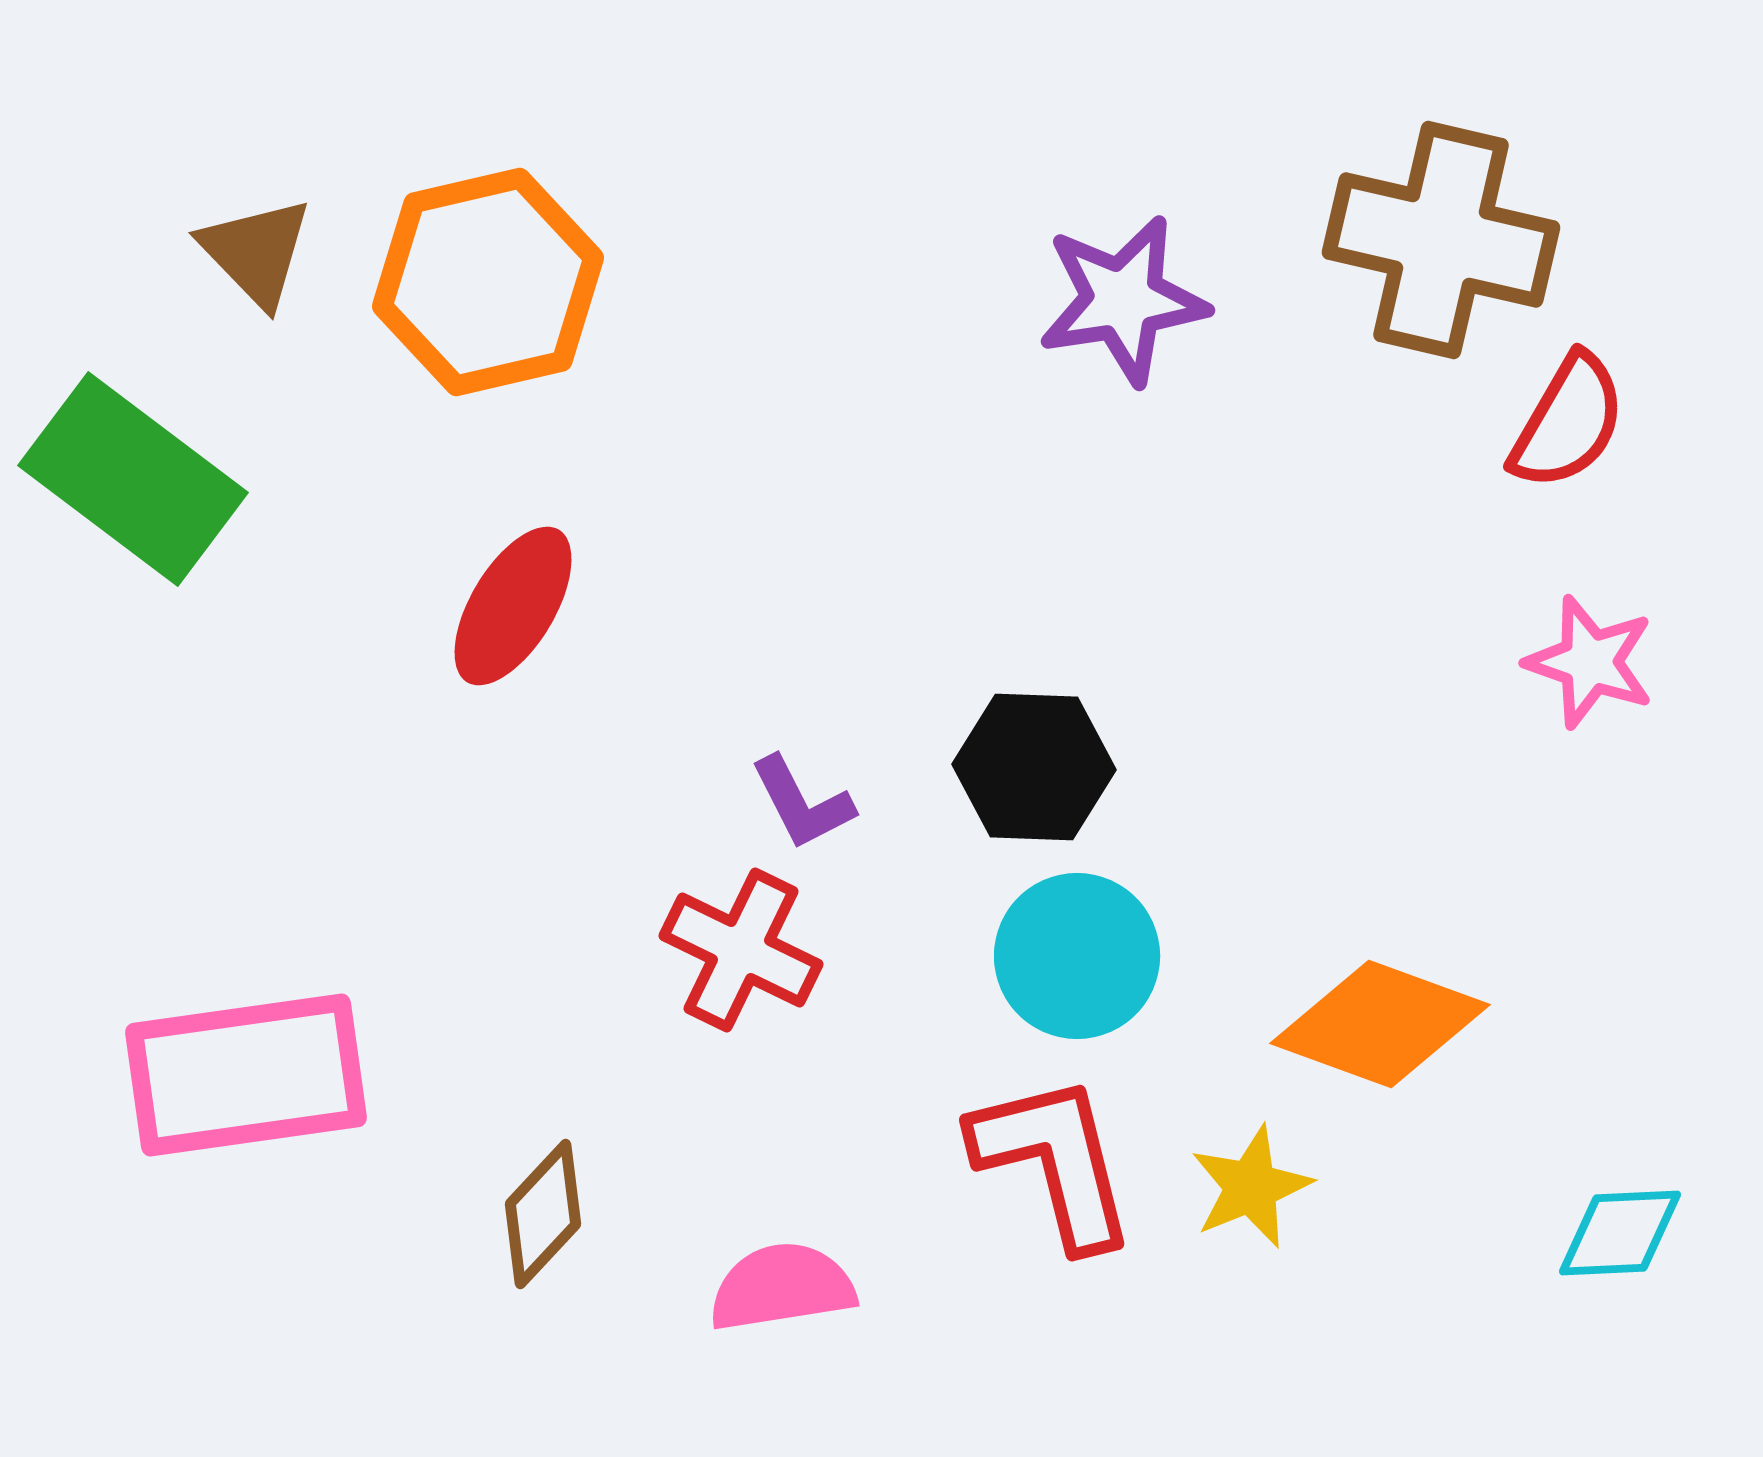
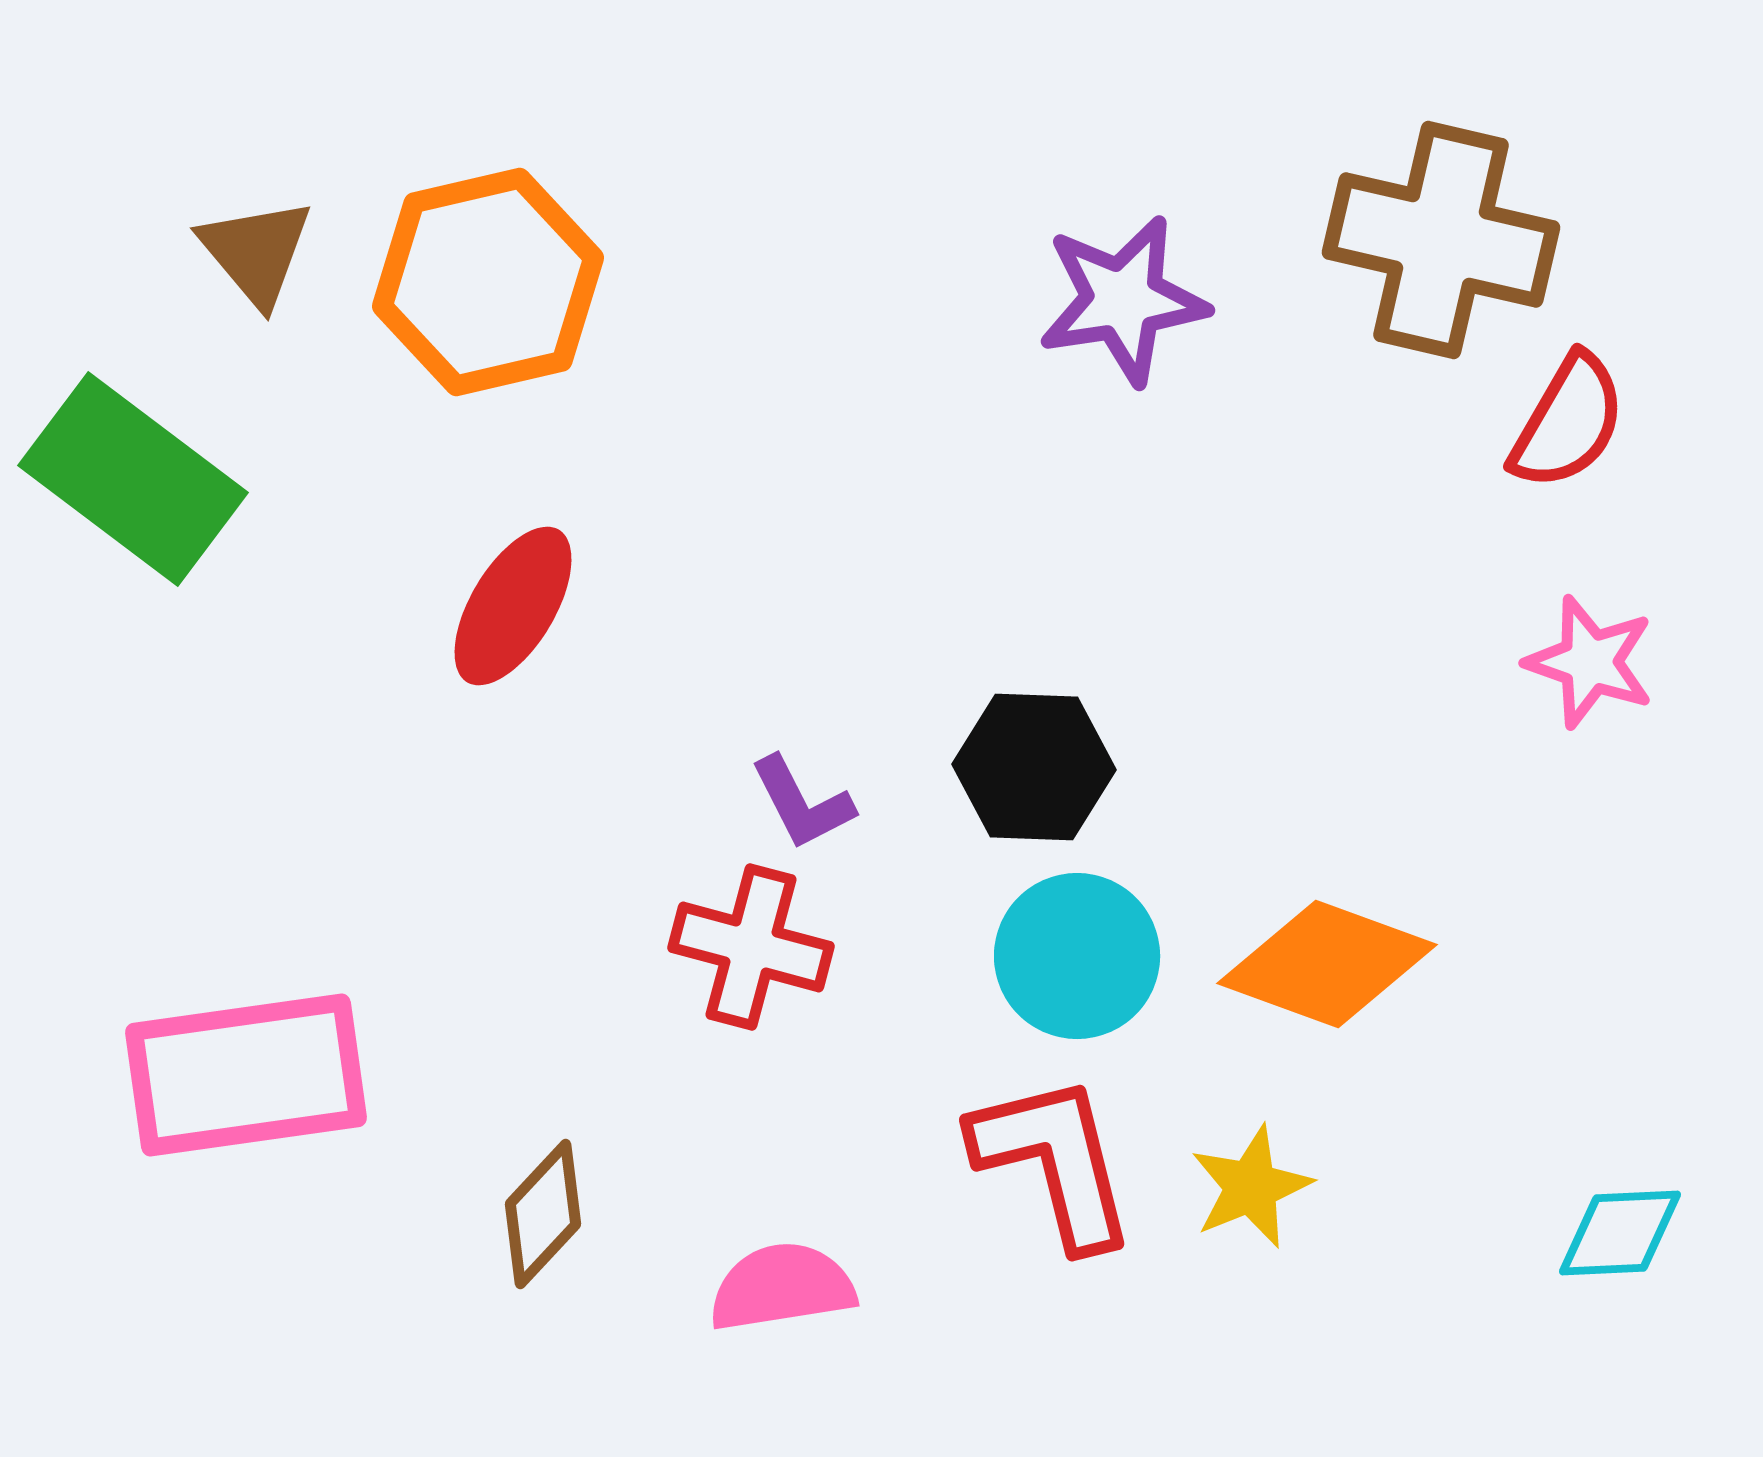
brown triangle: rotated 4 degrees clockwise
red cross: moved 10 px right, 3 px up; rotated 11 degrees counterclockwise
orange diamond: moved 53 px left, 60 px up
